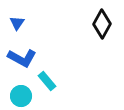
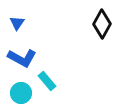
cyan circle: moved 3 px up
